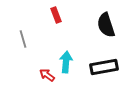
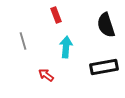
gray line: moved 2 px down
cyan arrow: moved 15 px up
red arrow: moved 1 px left
